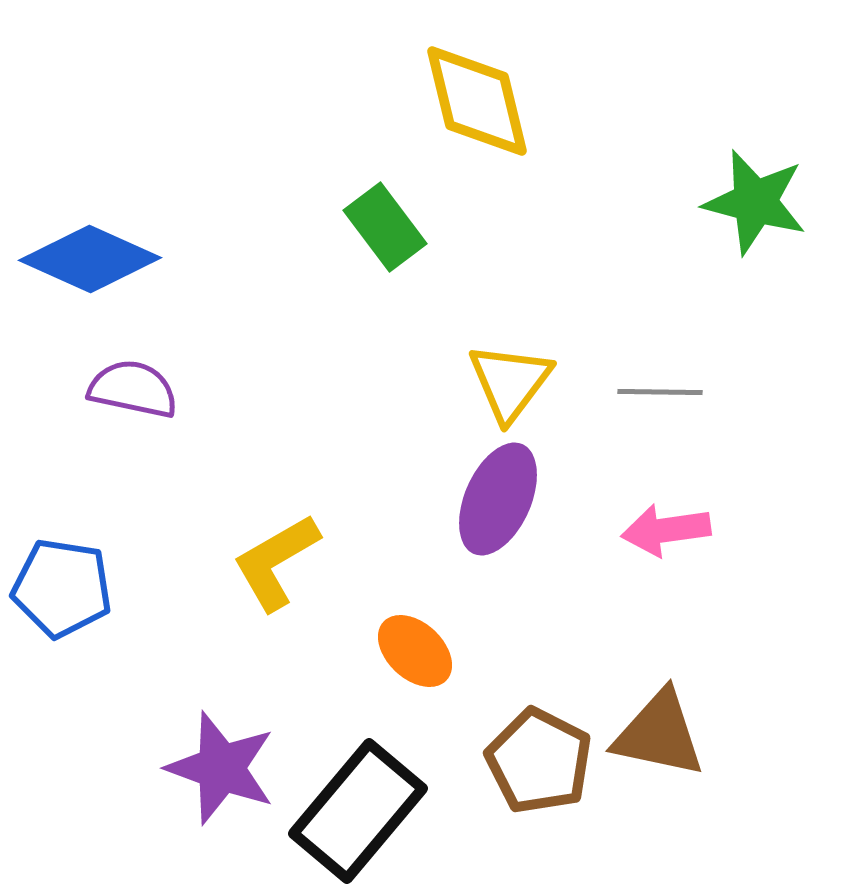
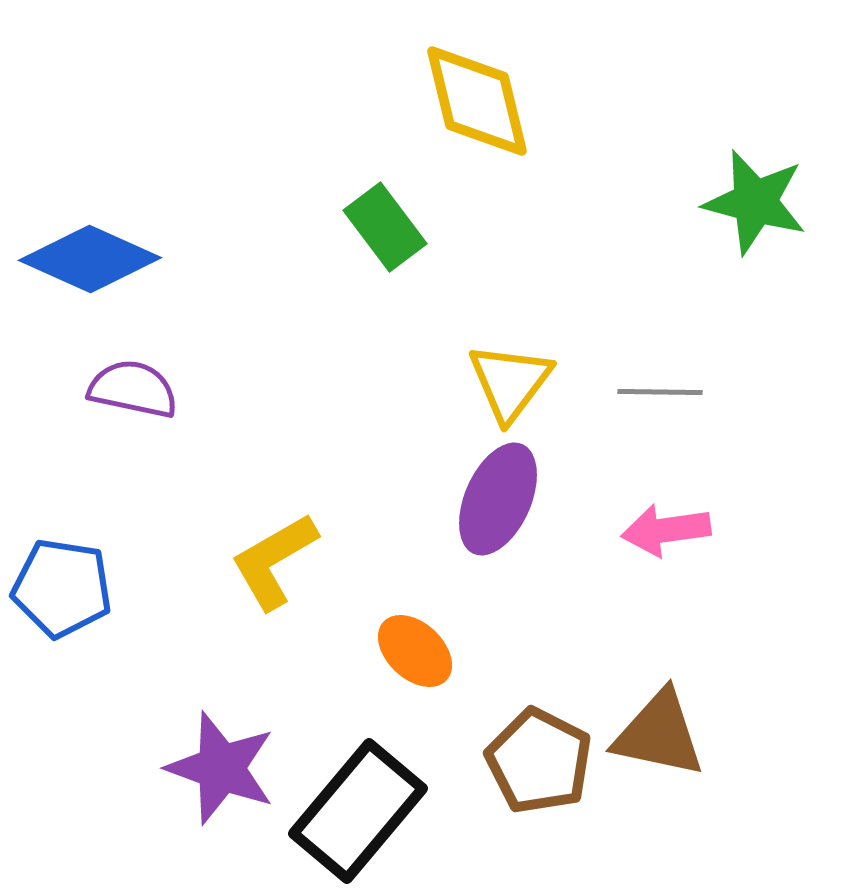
yellow L-shape: moved 2 px left, 1 px up
